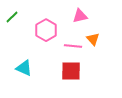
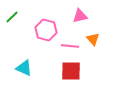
pink hexagon: rotated 15 degrees counterclockwise
pink line: moved 3 px left
